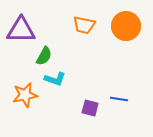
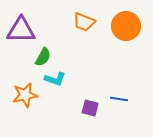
orange trapezoid: moved 3 px up; rotated 10 degrees clockwise
green semicircle: moved 1 px left, 1 px down
